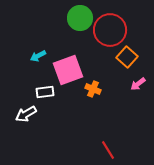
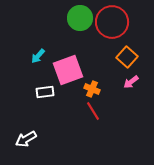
red circle: moved 2 px right, 8 px up
cyan arrow: rotated 21 degrees counterclockwise
pink arrow: moved 7 px left, 2 px up
orange cross: moved 1 px left
white arrow: moved 25 px down
red line: moved 15 px left, 39 px up
